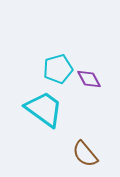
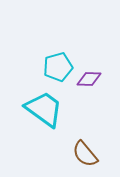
cyan pentagon: moved 2 px up
purple diamond: rotated 60 degrees counterclockwise
